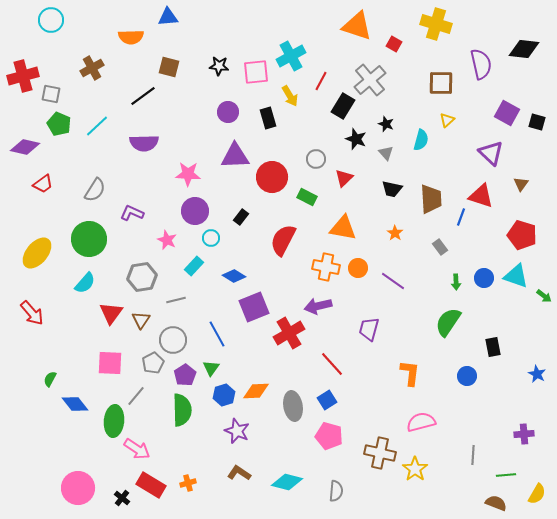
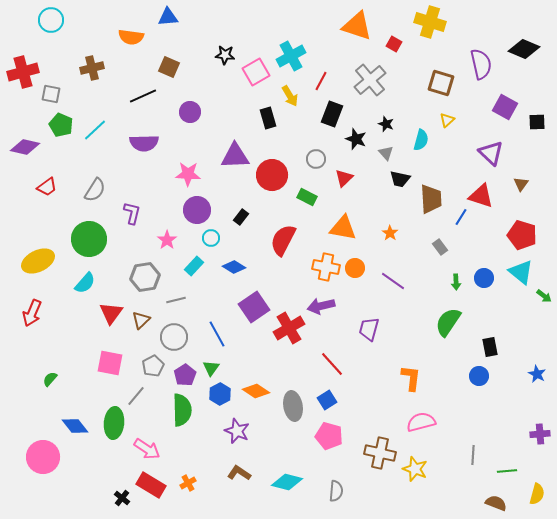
yellow cross at (436, 24): moved 6 px left, 2 px up
orange semicircle at (131, 37): rotated 10 degrees clockwise
black diamond at (524, 49): rotated 16 degrees clockwise
black star at (219, 66): moved 6 px right, 11 px up
brown square at (169, 67): rotated 10 degrees clockwise
brown cross at (92, 68): rotated 15 degrees clockwise
pink square at (256, 72): rotated 24 degrees counterclockwise
red cross at (23, 76): moved 4 px up
brown square at (441, 83): rotated 16 degrees clockwise
black line at (143, 96): rotated 12 degrees clockwise
black rectangle at (343, 106): moved 11 px left, 8 px down; rotated 10 degrees counterclockwise
purple circle at (228, 112): moved 38 px left
purple square at (507, 113): moved 2 px left, 6 px up
black square at (537, 122): rotated 18 degrees counterclockwise
green pentagon at (59, 124): moved 2 px right, 1 px down
cyan line at (97, 126): moved 2 px left, 4 px down
red circle at (272, 177): moved 2 px up
red trapezoid at (43, 184): moved 4 px right, 3 px down
black trapezoid at (392, 189): moved 8 px right, 10 px up
purple circle at (195, 211): moved 2 px right, 1 px up
purple L-shape at (132, 213): rotated 80 degrees clockwise
blue line at (461, 217): rotated 12 degrees clockwise
orange star at (395, 233): moved 5 px left
pink star at (167, 240): rotated 12 degrees clockwise
yellow ellipse at (37, 253): moved 1 px right, 8 px down; rotated 24 degrees clockwise
orange circle at (358, 268): moved 3 px left
blue diamond at (234, 276): moved 9 px up
cyan triangle at (516, 276): moved 5 px right, 4 px up; rotated 20 degrees clockwise
gray hexagon at (142, 277): moved 3 px right
purple arrow at (318, 306): moved 3 px right
purple square at (254, 307): rotated 12 degrees counterclockwise
red arrow at (32, 313): rotated 64 degrees clockwise
brown triangle at (141, 320): rotated 12 degrees clockwise
red cross at (289, 333): moved 5 px up
gray circle at (173, 340): moved 1 px right, 3 px up
black rectangle at (493, 347): moved 3 px left
pink square at (110, 363): rotated 8 degrees clockwise
gray pentagon at (153, 363): moved 3 px down
orange L-shape at (410, 373): moved 1 px right, 5 px down
blue circle at (467, 376): moved 12 px right
green semicircle at (50, 379): rotated 14 degrees clockwise
orange diamond at (256, 391): rotated 36 degrees clockwise
blue hexagon at (224, 395): moved 4 px left, 1 px up; rotated 10 degrees counterclockwise
blue diamond at (75, 404): moved 22 px down
green ellipse at (114, 421): moved 2 px down
purple cross at (524, 434): moved 16 px right
pink arrow at (137, 449): moved 10 px right
yellow star at (415, 469): rotated 15 degrees counterclockwise
green line at (506, 475): moved 1 px right, 4 px up
orange cross at (188, 483): rotated 14 degrees counterclockwise
pink circle at (78, 488): moved 35 px left, 31 px up
yellow semicircle at (537, 494): rotated 15 degrees counterclockwise
